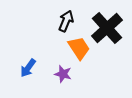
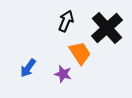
orange trapezoid: moved 1 px right, 5 px down
